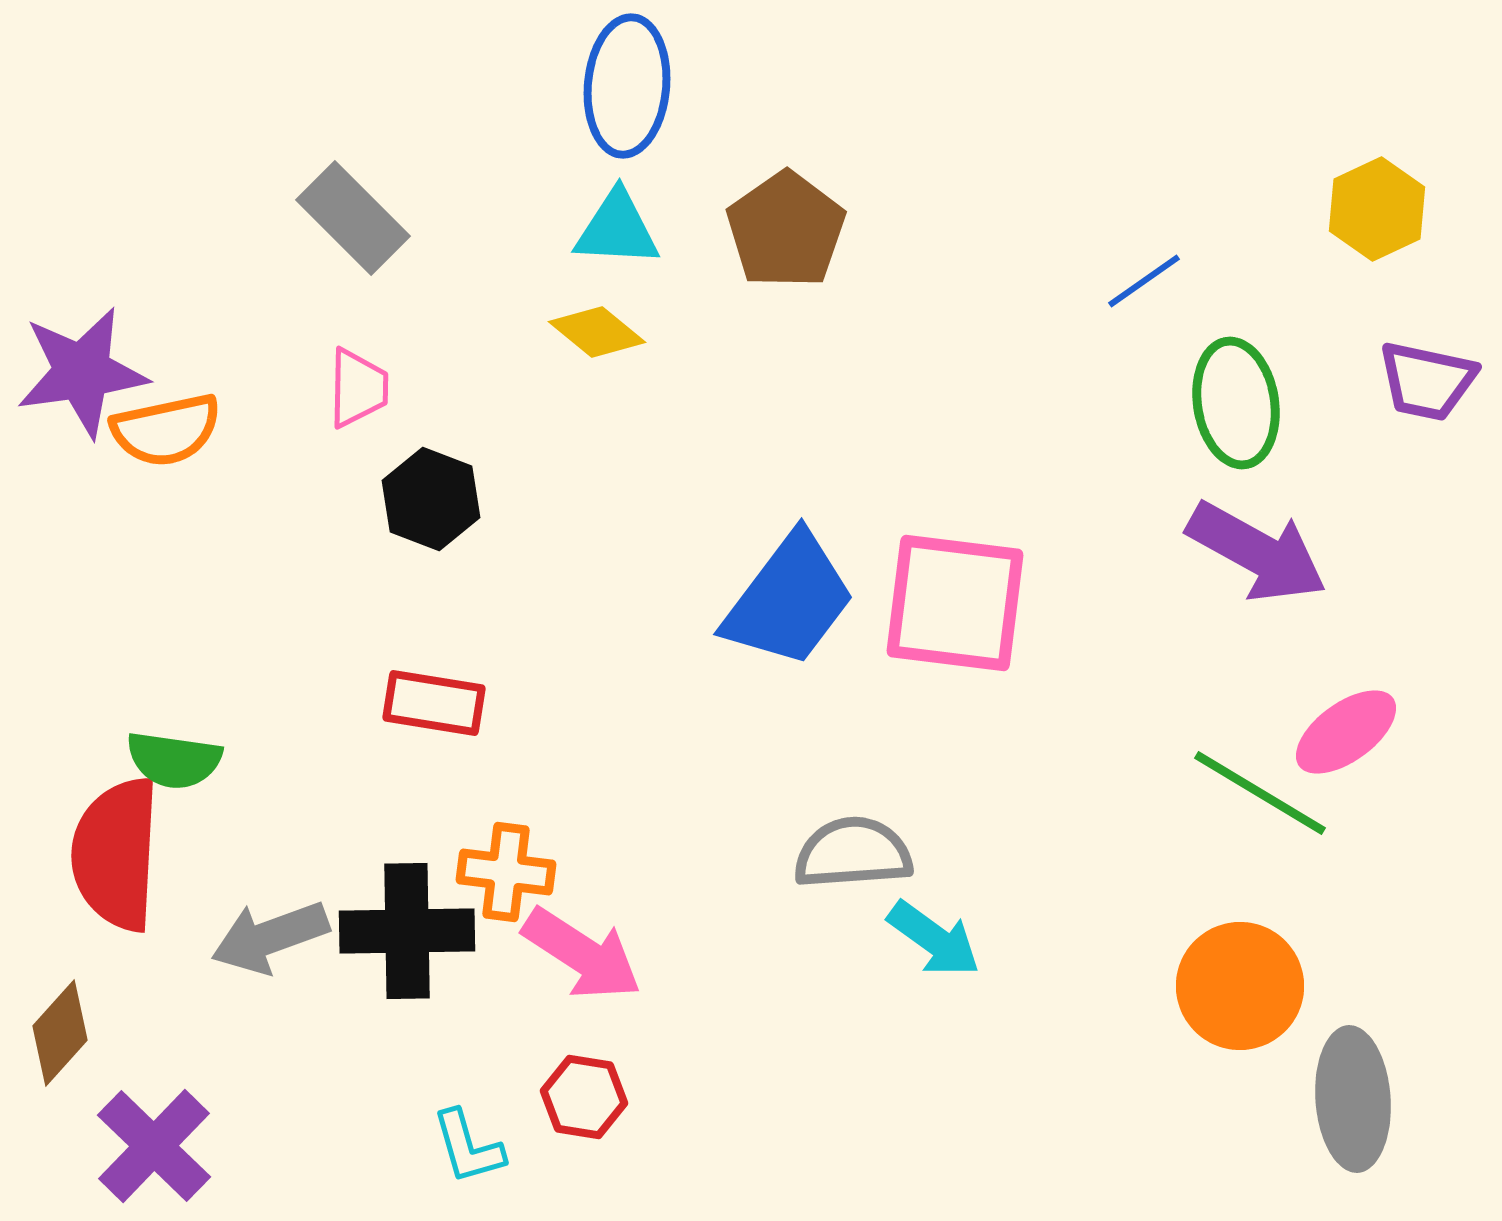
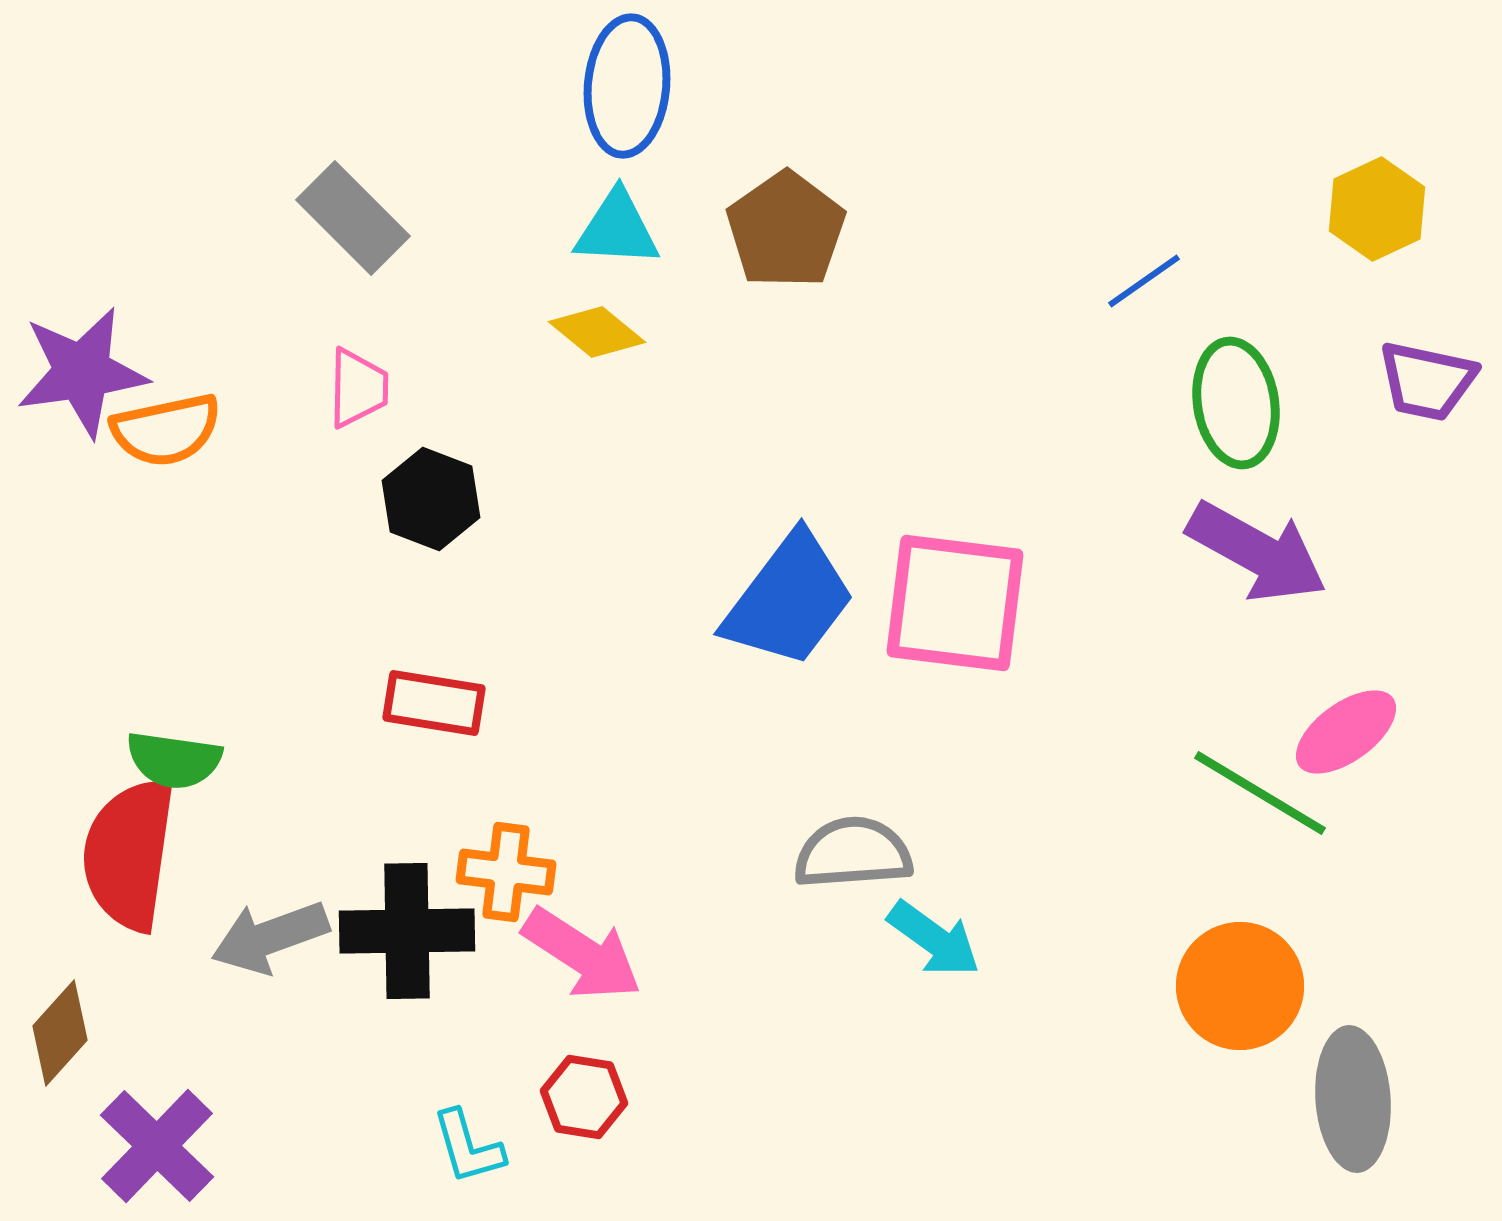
red semicircle: moved 13 px right; rotated 5 degrees clockwise
purple cross: moved 3 px right
